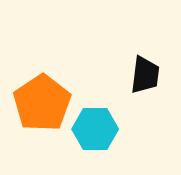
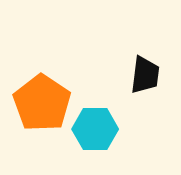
orange pentagon: rotated 4 degrees counterclockwise
